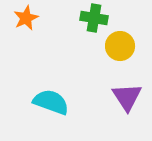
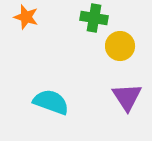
orange star: moved 1 px up; rotated 30 degrees counterclockwise
